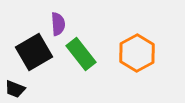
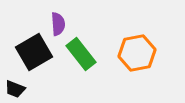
orange hexagon: rotated 18 degrees clockwise
